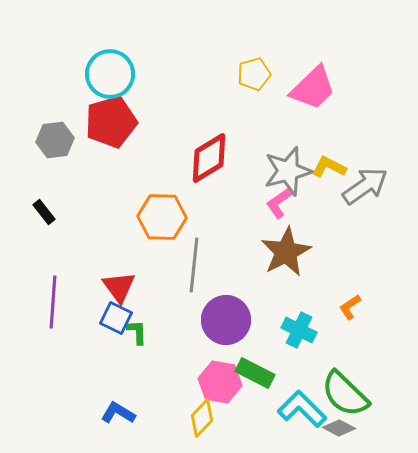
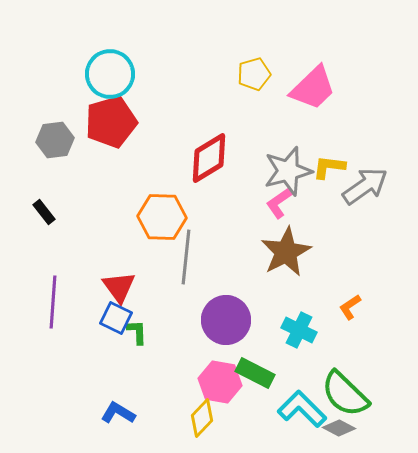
yellow L-shape: rotated 20 degrees counterclockwise
gray line: moved 8 px left, 8 px up
